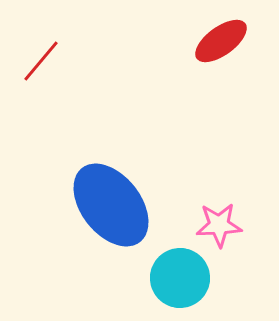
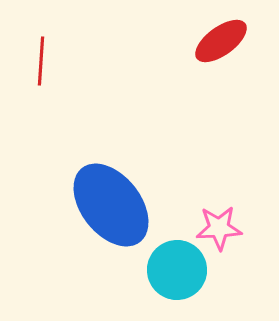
red line: rotated 36 degrees counterclockwise
pink star: moved 3 px down
cyan circle: moved 3 px left, 8 px up
